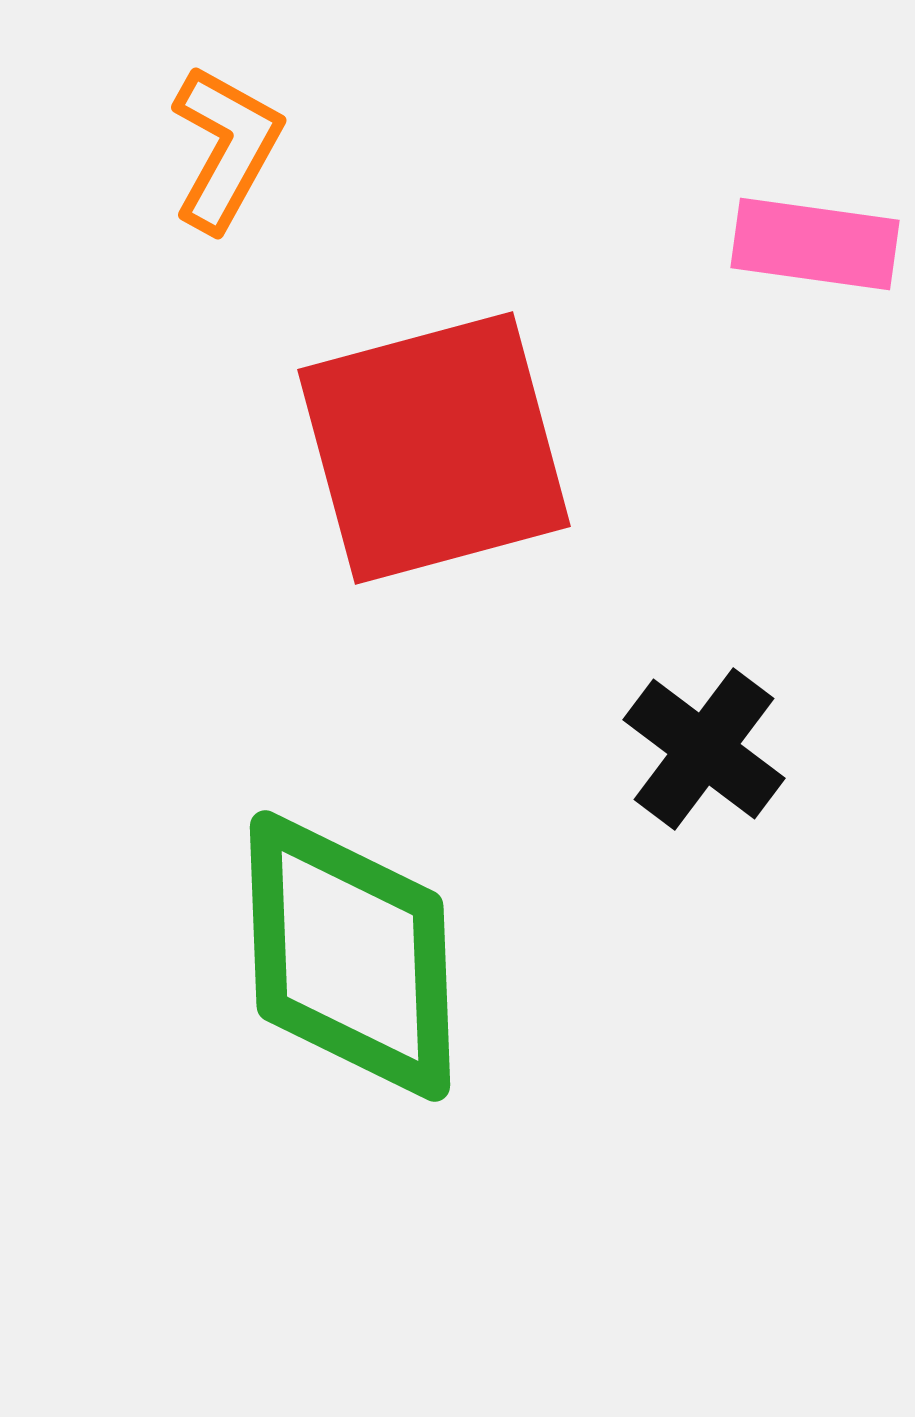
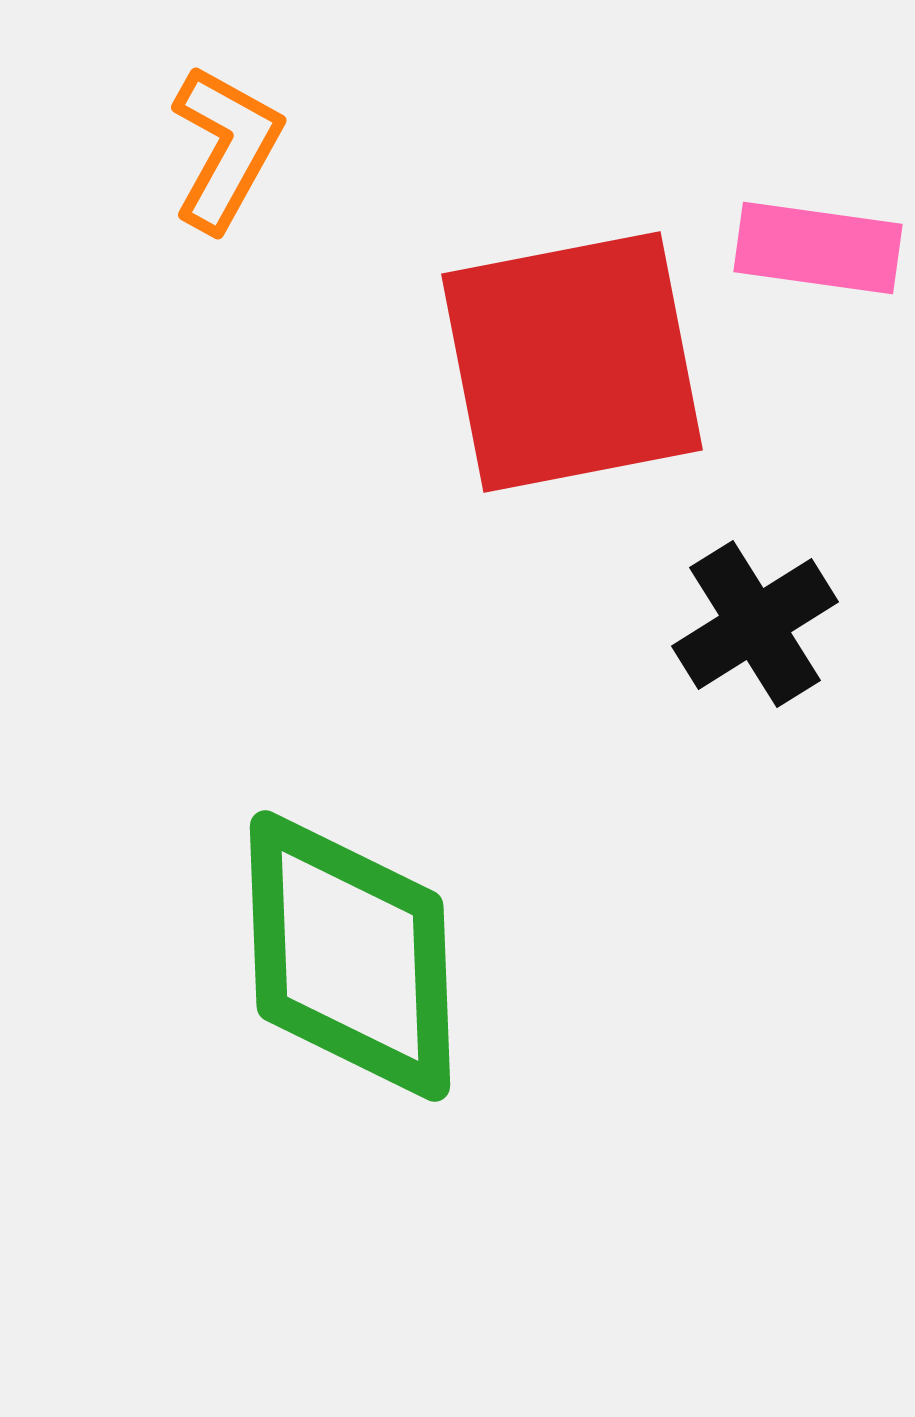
pink rectangle: moved 3 px right, 4 px down
red square: moved 138 px right, 86 px up; rotated 4 degrees clockwise
black cross: moved 51 px right, 125 px up; rotated 21 degrees clockwise
